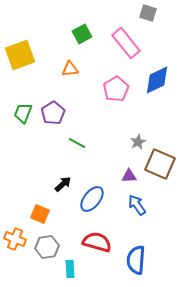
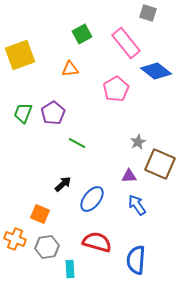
blue diamond: moved 1 px left, 9 px up; rotated 64 degrees clockwise
